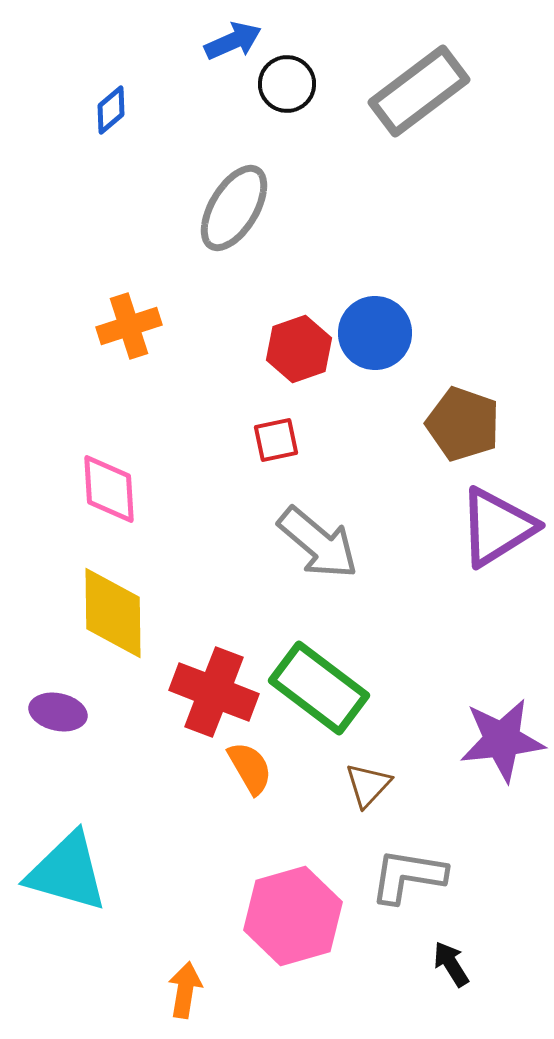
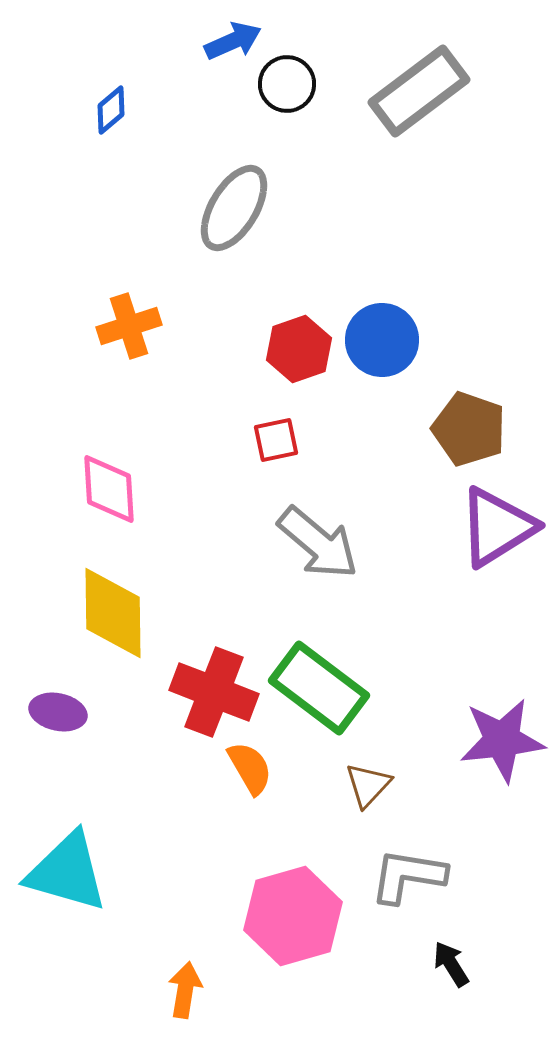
blue circle: moved 7 px right, 7 px down
brown pentagon: moved 6 px right, 5 px down
